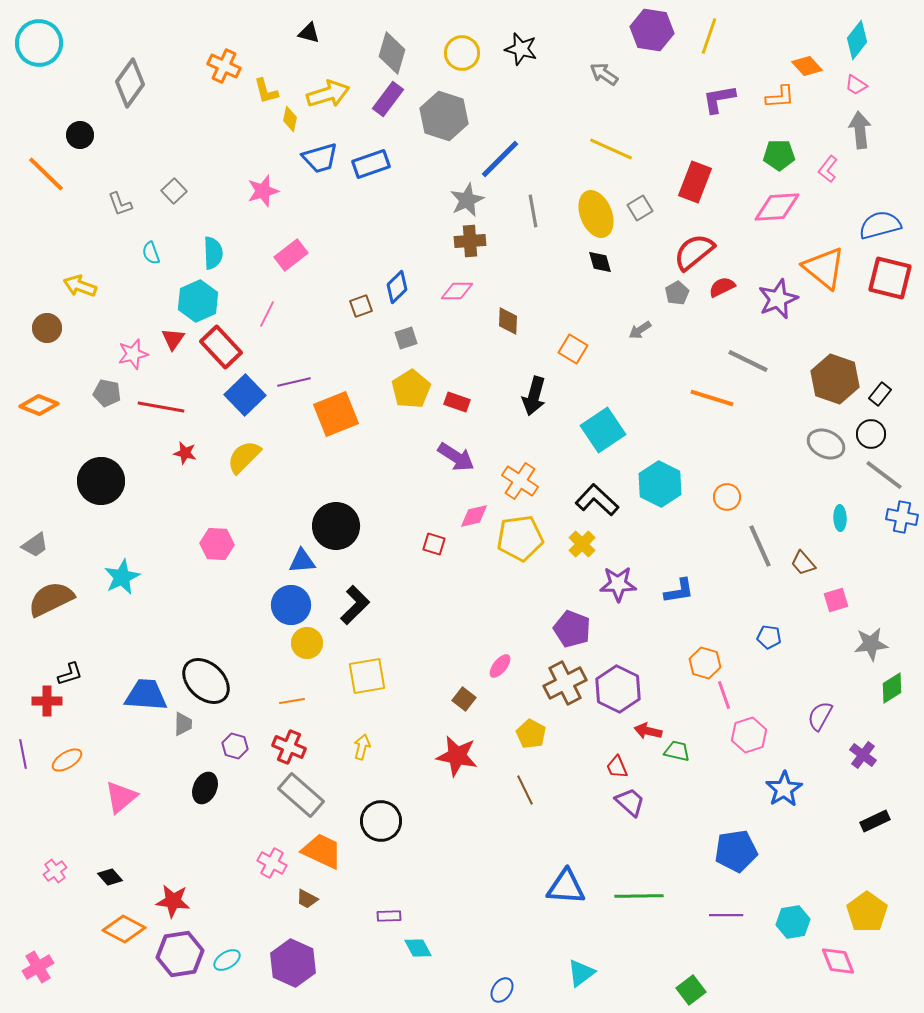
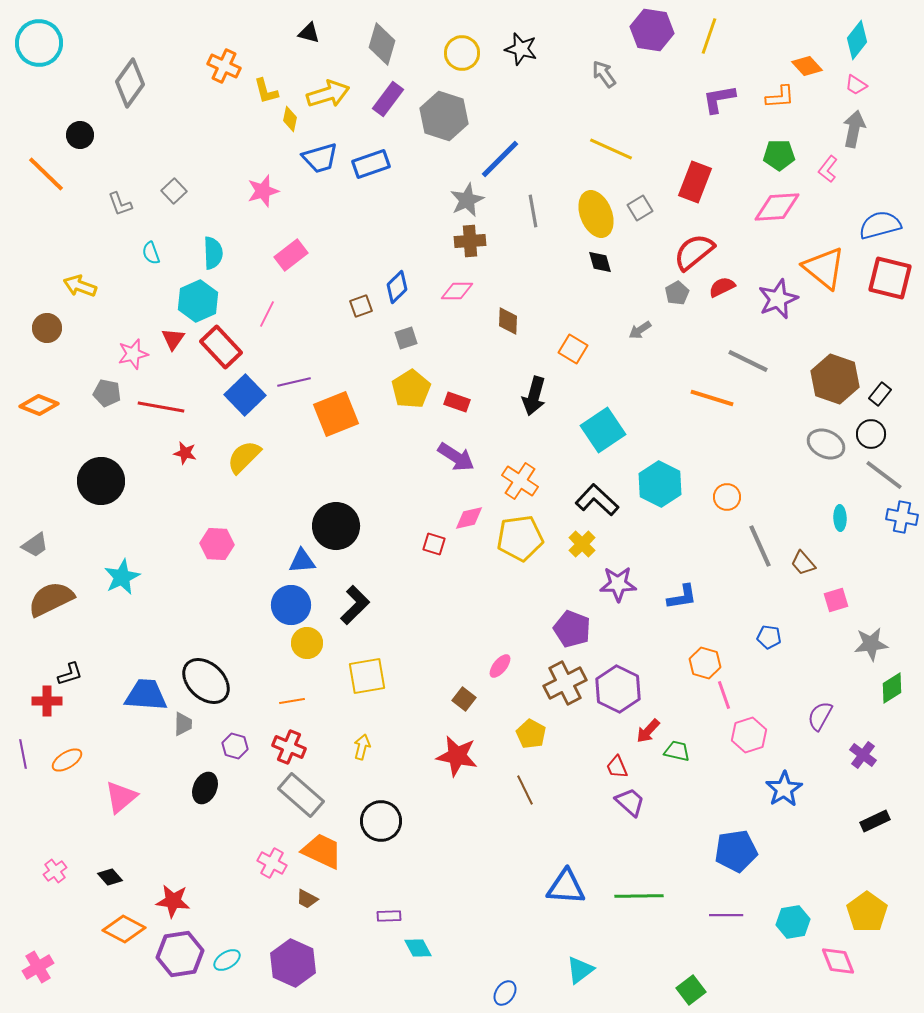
gray diamond at (392, 53): moved 10 px left, 9 px up
gray arrow at (604, 74): rotated 20 degrees clockwise
gray arrow at (860, 130): moved 6 px left, 1 px up; rotated 18 degrees clockwise
pink diamond at (474, 516): moved 5 px left, 2 px down
blue L-shape at (679, 591): moved 3 px right, 6 px down
red arrow at (648, 731): rotated 60 degrees counterclockwise
cyan triangle at (581, 973): moved 1 px left, 3 px up
blue ellipse at (502, 990): moved 3 px right, 3 px down
